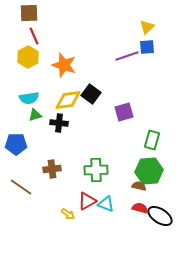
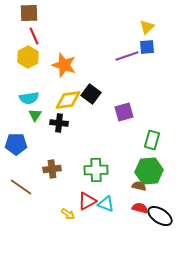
green triangle: rotated 40 degrees counterclockwise
